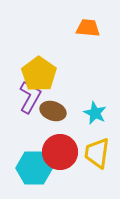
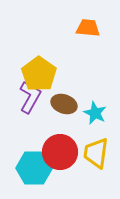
brown ellipse: moved 11 px right, 7 px up
yellow trapezoid: moved 1 px left
